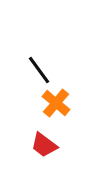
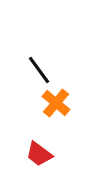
red trapezoid: moved 5 px left, 9 px down
